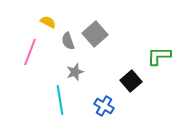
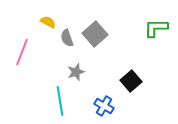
gray semicircle: moved 1 px left, 3 px up
pink line: moved 8 px left
green L-shape: moved 3 px left, 28 px up
gray star: moved 1 px right
cyan line: moved 1 px down
